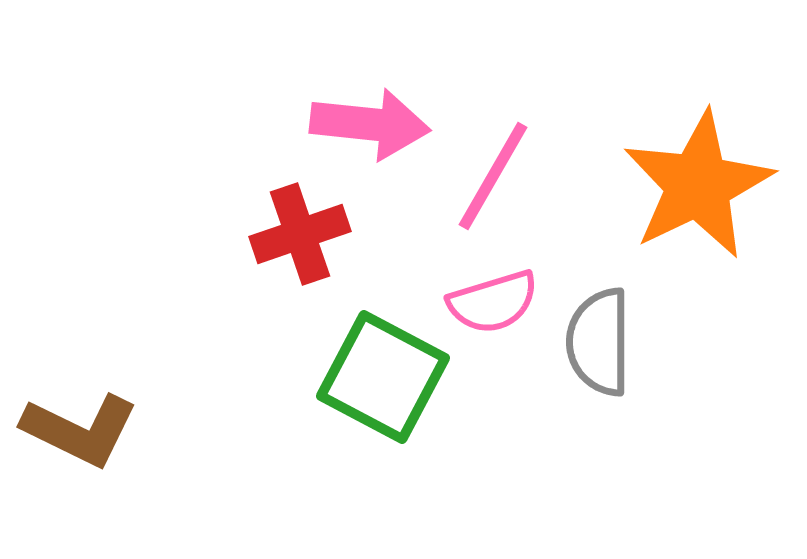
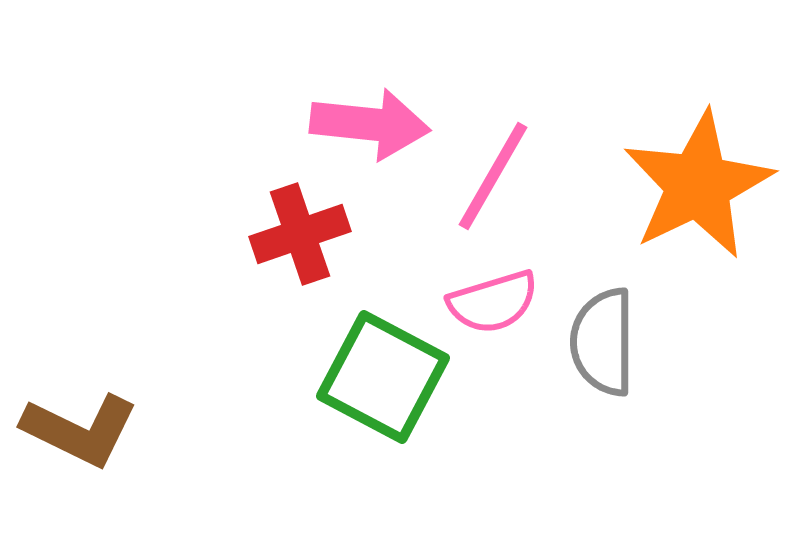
gray semicircle: moved 4 px right
